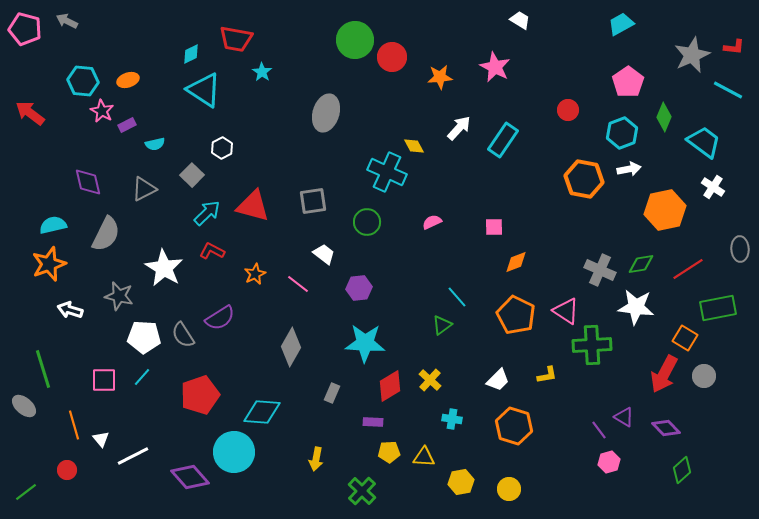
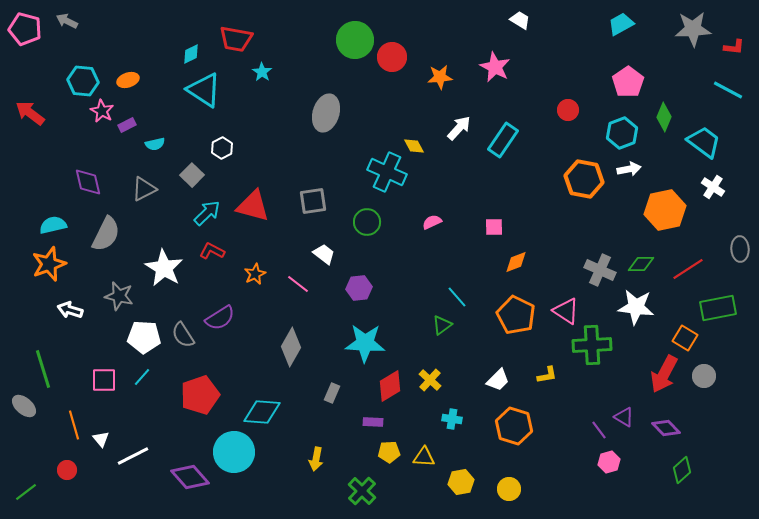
gray star at (692, 55): moved 1 px right, 26 px up; rotated 21 degrees clockwise
green diamond at (641, 264): rotated 8 degrees clockwise
